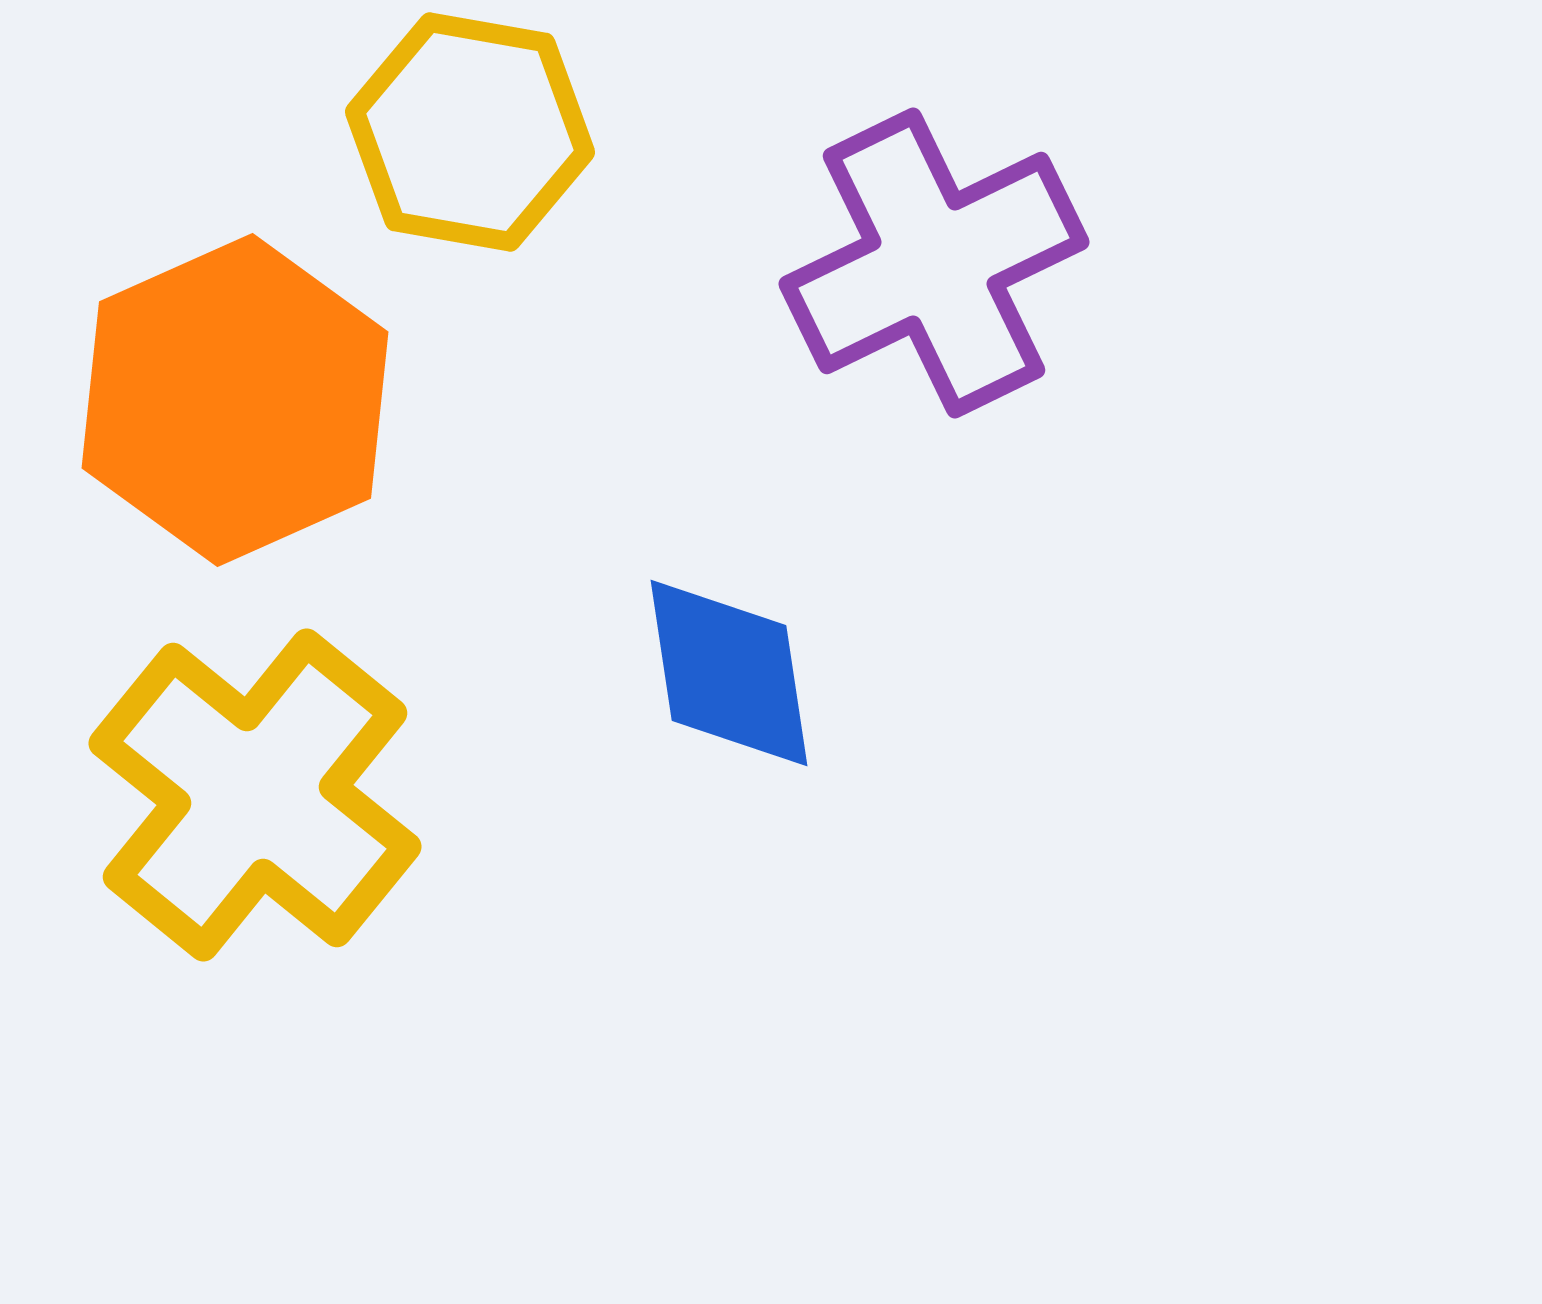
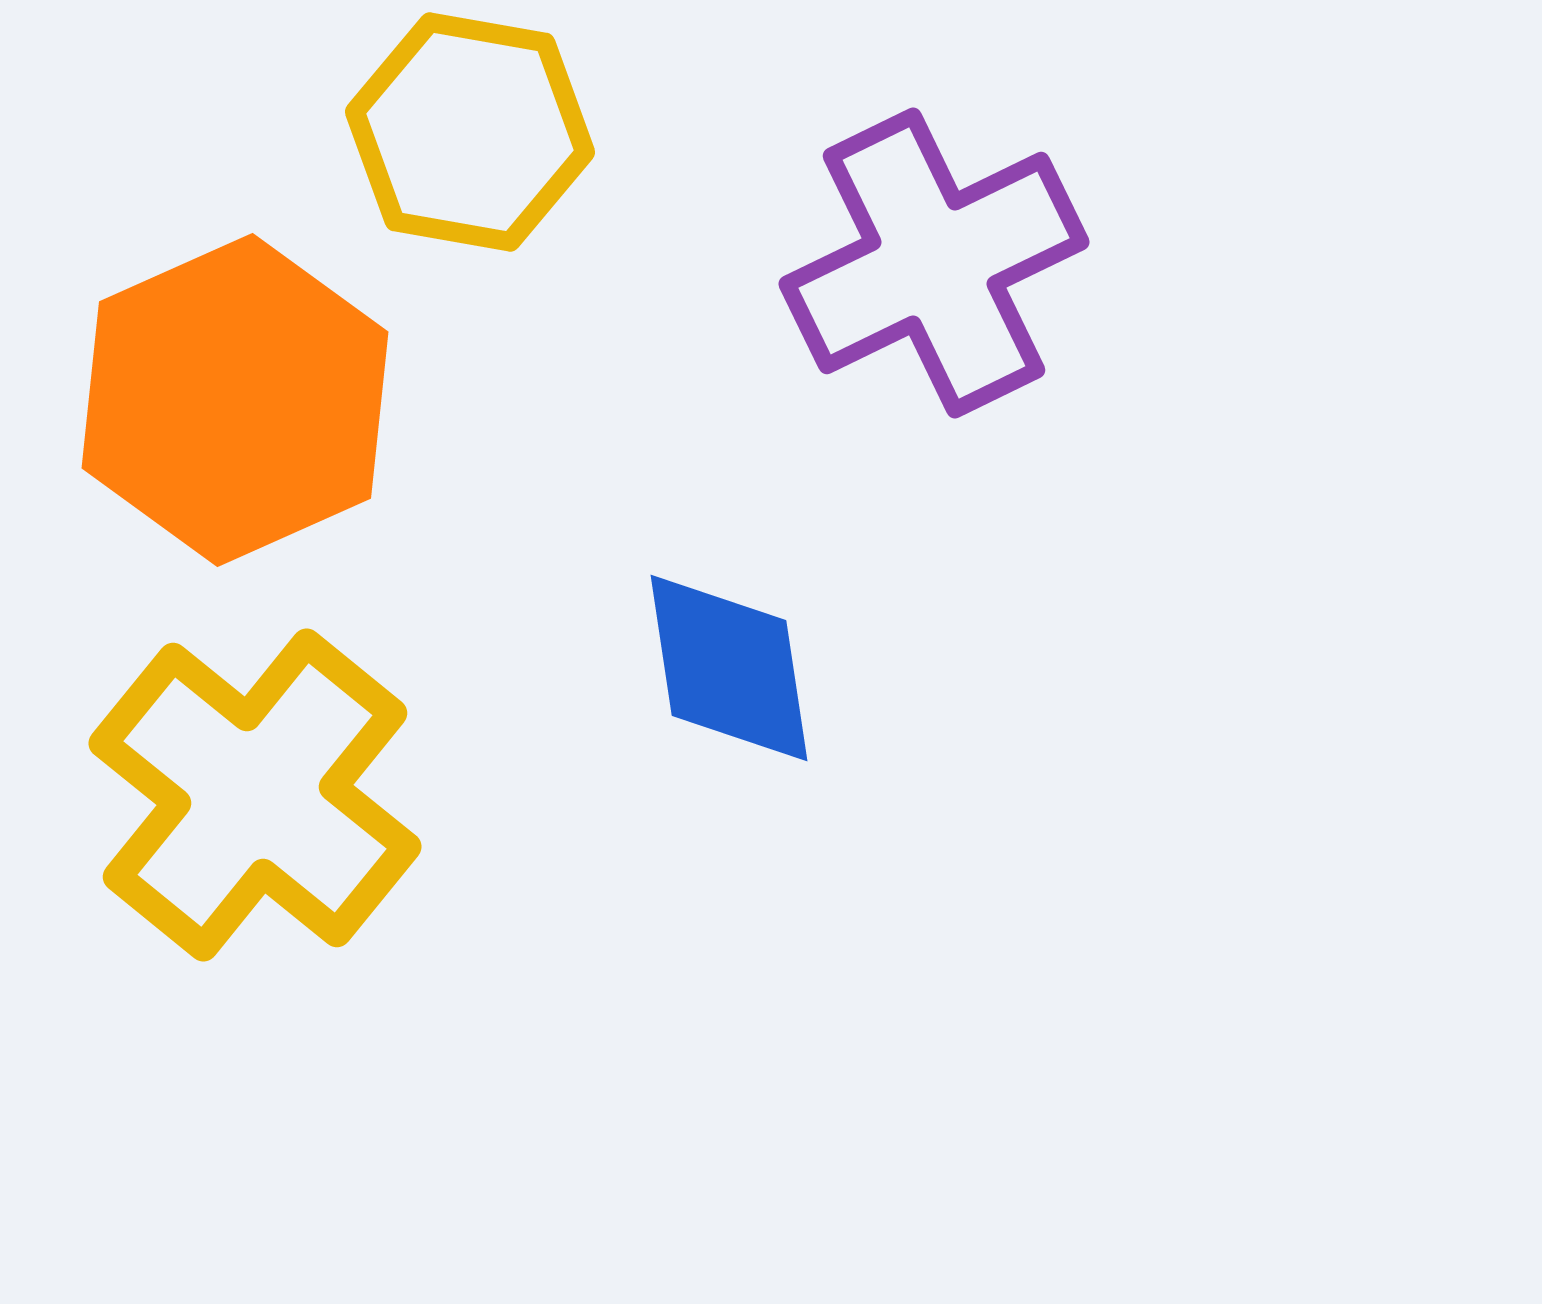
blue diamond: moved 5 px up
